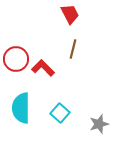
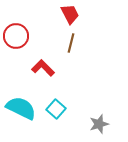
brown line: moved 2 px left, 6 px up
red circle: moved 23 px up
cyan semicircle: rotated 116 degrees clockwise
cyan square: moved 4 px left, 4 px up
